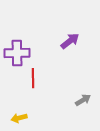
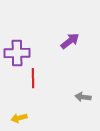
gray arrow: moved 3 px up; rotated 140 degrees counterclockwise
